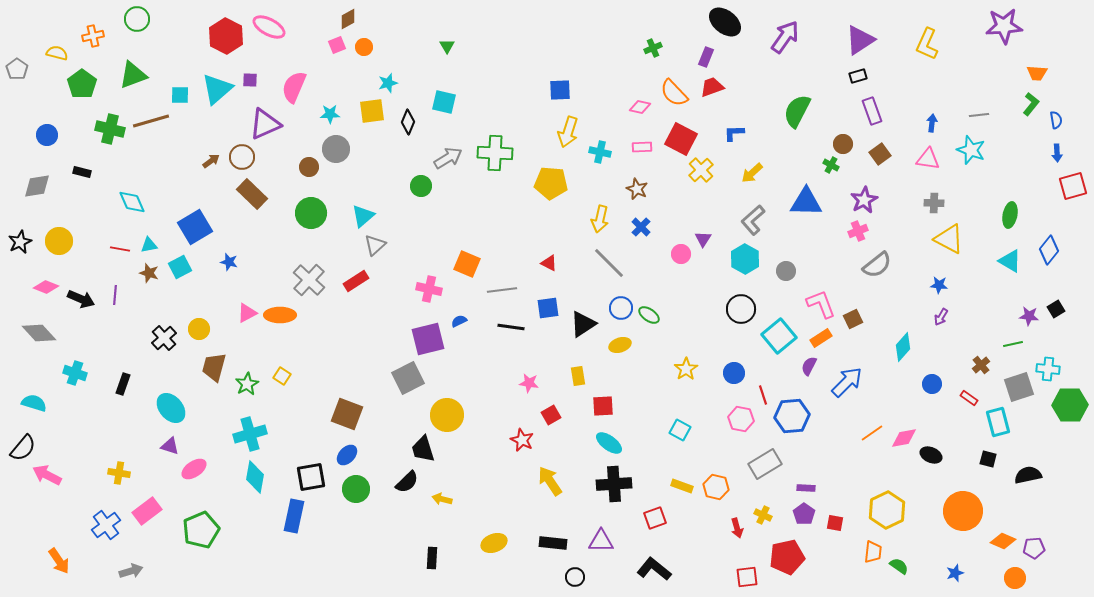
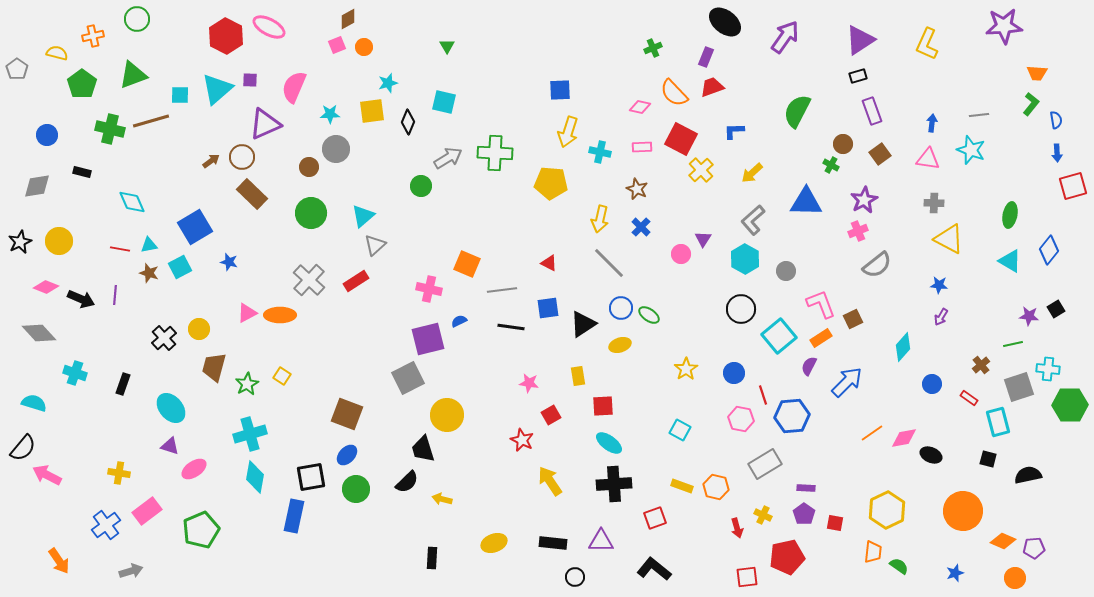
blue L-shape at (734, 133): moved 2 px up
